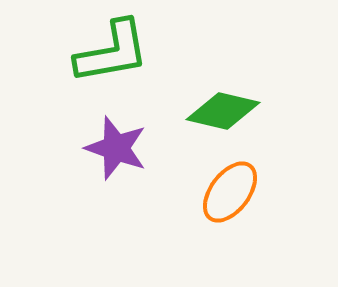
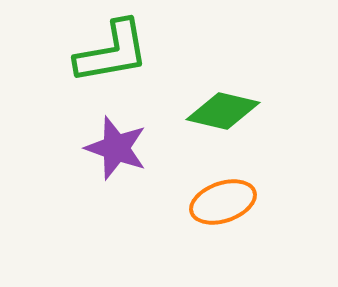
orange ellipse: moved 7 px left, 10 px down; rotated 34 degrees clockwise
